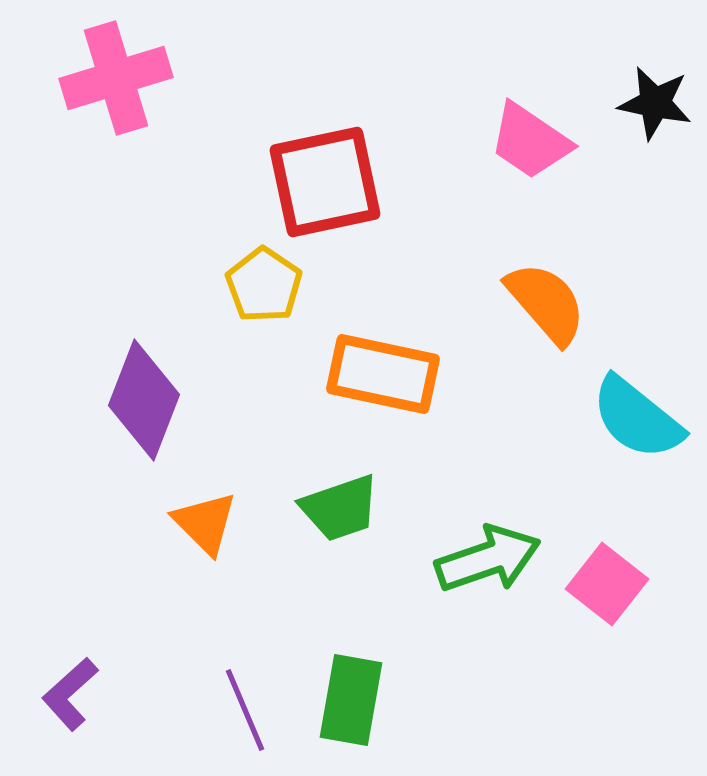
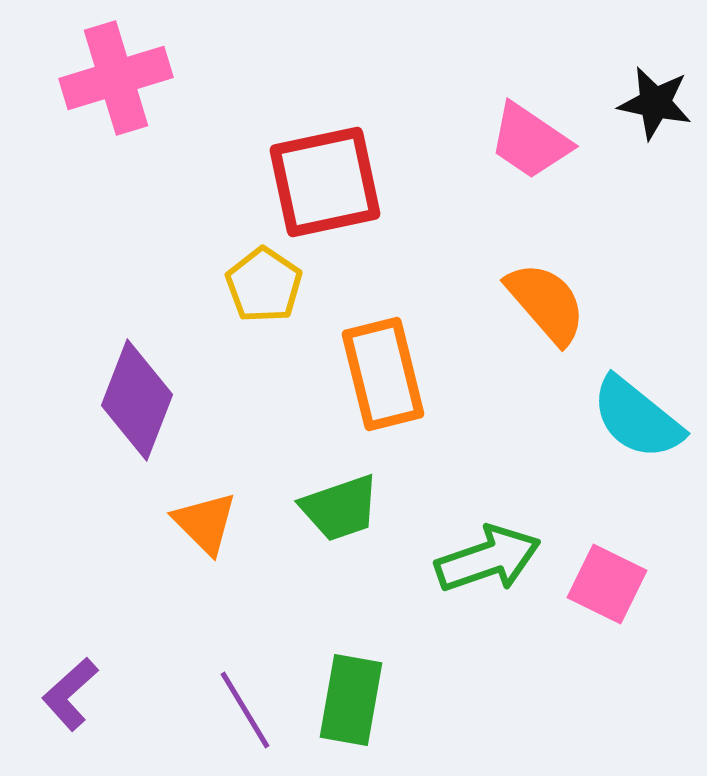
orange rectangle: rotated 64 degrees clockwise
purple diamond: moved 7 px left
pink square: rotated 12 degrees counterclockwise
purple line: rotated 8 degrees counterclockwise
